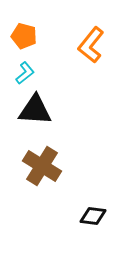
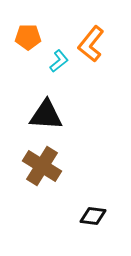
orange pentagon: moved 4 px right, 1 px down; rotated 15 degrees counterclockwise
orange L-shape: moved 1 px up
cyan L-shape: moved 34 px right, 12 px up
black triangle: moved 11 px right, 5 px down
